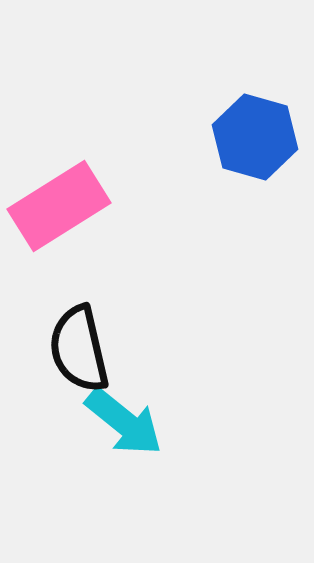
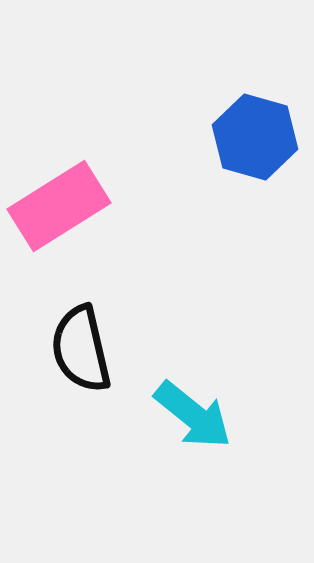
black semicircle: moved 2 px right
cyan arrow: moved 69 px right, 7 px up
